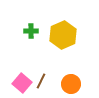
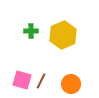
pink square: moved 3 px up; rotated 24 degrees counterclockwise
